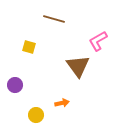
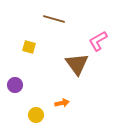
brown triangle: moved 1 px left, 2 px up
